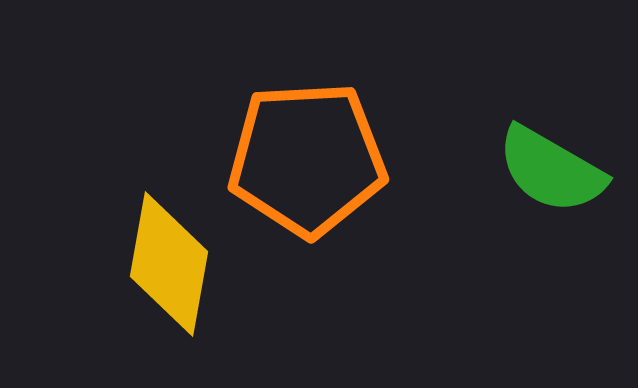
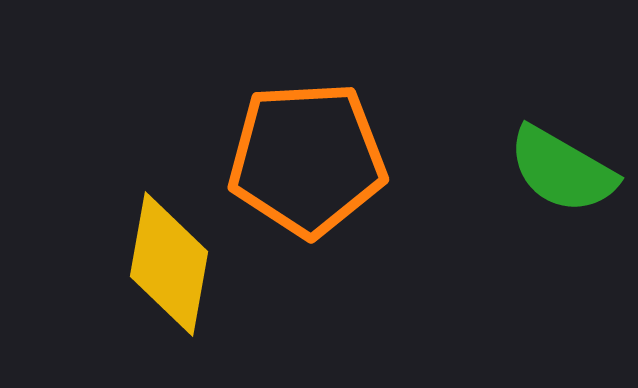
green semicircle: moved 11 px right
